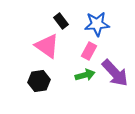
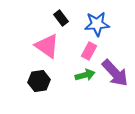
black rectangle: moved 3 px up
